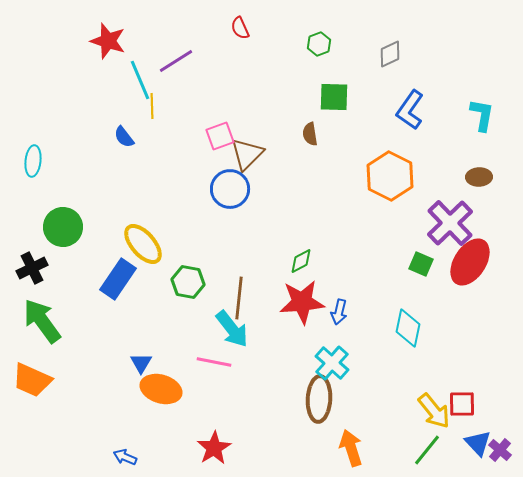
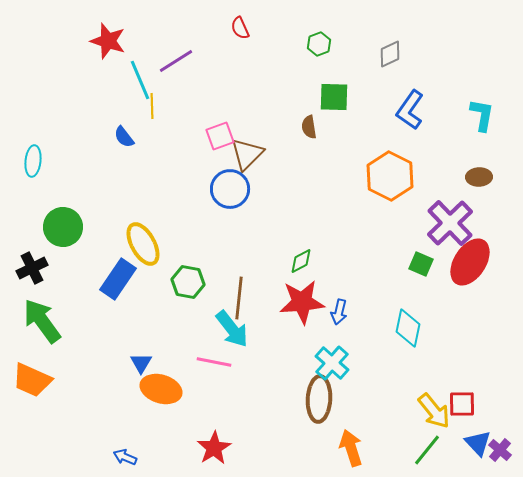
brown semicircle at (310, 134): moved 1 px left, 7 px up
yellow ellipse at (143, 244): rotated 12 degrees clockwise
